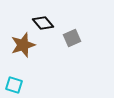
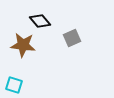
black diamond: moved 3 px left, 2 px up
brown star: rotated 25 degrees clockwise
